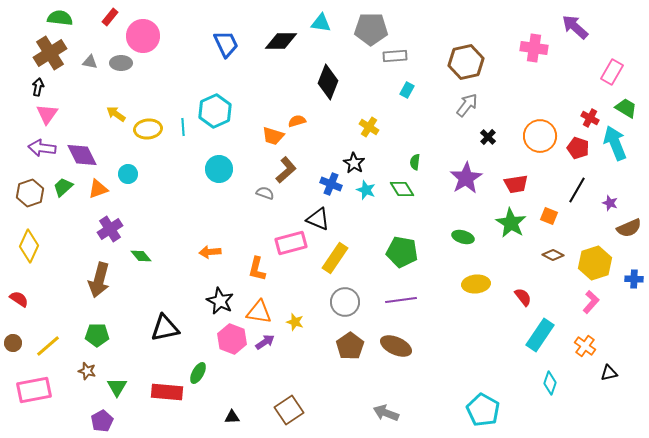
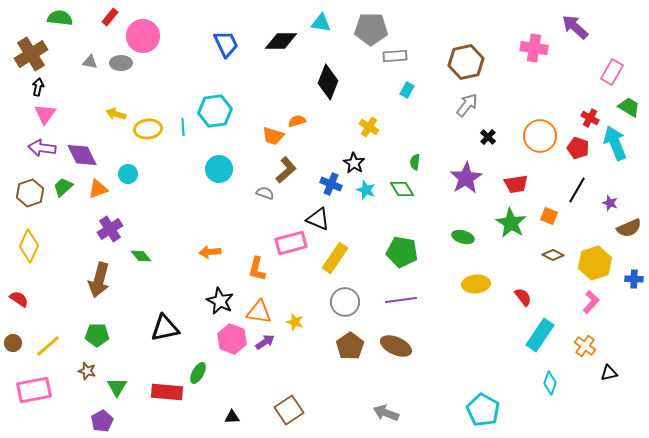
brown cross at (50, 53): moved 19 px left, 1 px down
green trapezoid at (626, 108): moved 3 px right, 1 px up
cyan hexagon at (215, 111): rotated 16 degrees clockwise
pink triangle at (47, 114): moved 2 px left
yellow arrow at (116, 114): rotated 18 degrees counterclockwise
